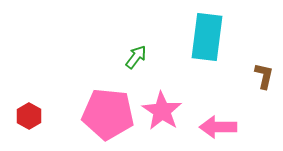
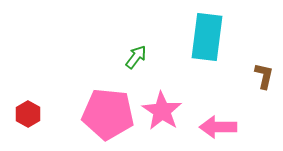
red hexagon: moved 1 px left, 2 px up
